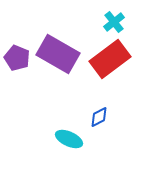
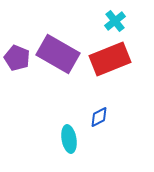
cyan cross: moved 1 px right, 1 px up
red rectangle: rotated 15 degrees clockwise
cyan ellipse: rotated 56 degrees clockwise
